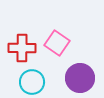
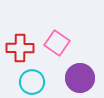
red cross: moved 2 px left
